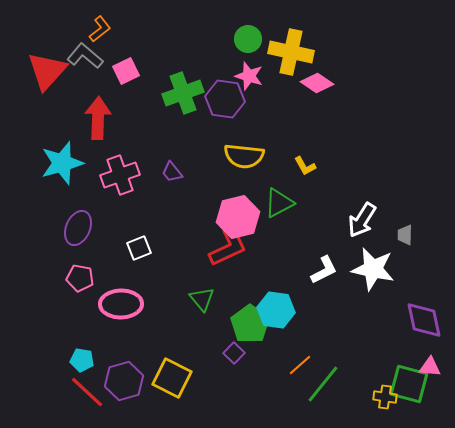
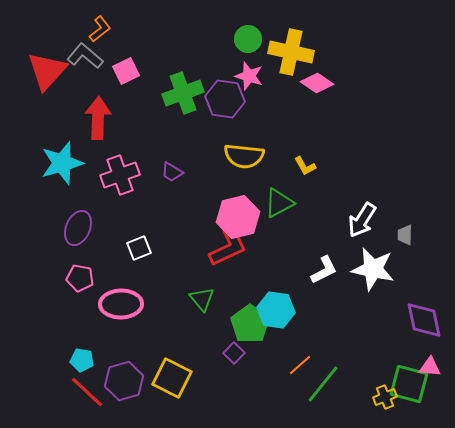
purple trapezoid at (172, 172): rotated 20 degrees counterclockwise
yellow cross at (385, 397): rotated 30 degrees counterclockwise
